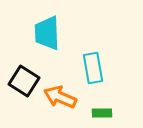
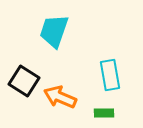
cyan trapezoid: moved 7 px right, 2 px up; rotated 21 degrees clockwise
cyan rectangle: moved 17 px right, 7 px down
green rectangle: moved 2 px right
